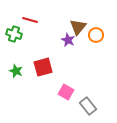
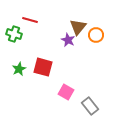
red square: rotated 30 degrees clockwise
green star: moved 3 px right, 2 px up; rotated 24 degrees clockwise
gray rectangle: moved 2 px right
